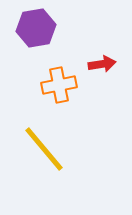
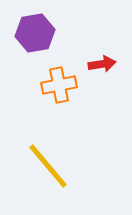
purple hexagon: moved 1 px left, 5 px down
yellow line: moved 4 px right, 17 px down
